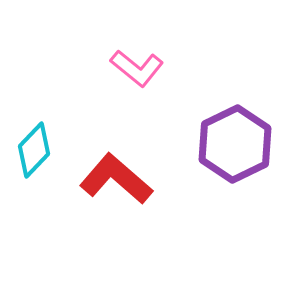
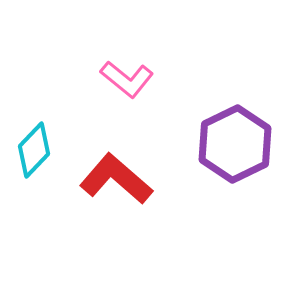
pink L-shape: moved 10 px left, 11 px down
